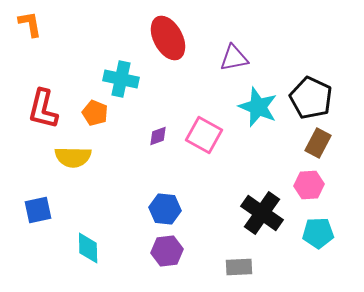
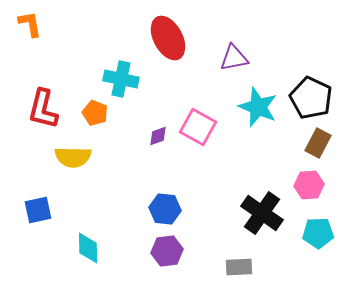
pink square: moved 6 px left, 8 px up
